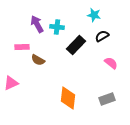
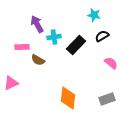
cyan cross: moved 3 px left, 10 px down; rotated 16 degrees counterclockwise
